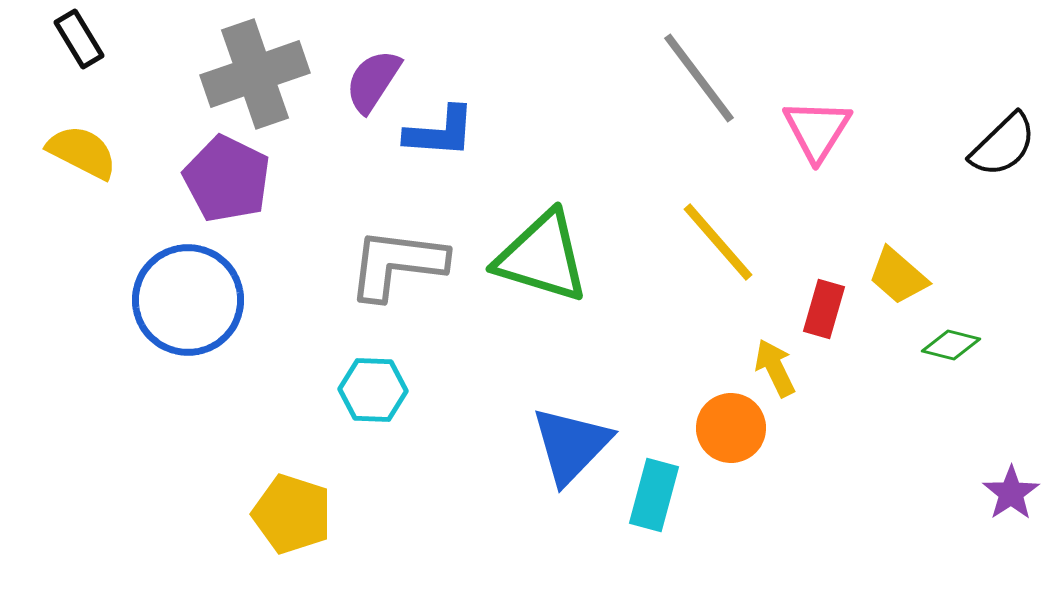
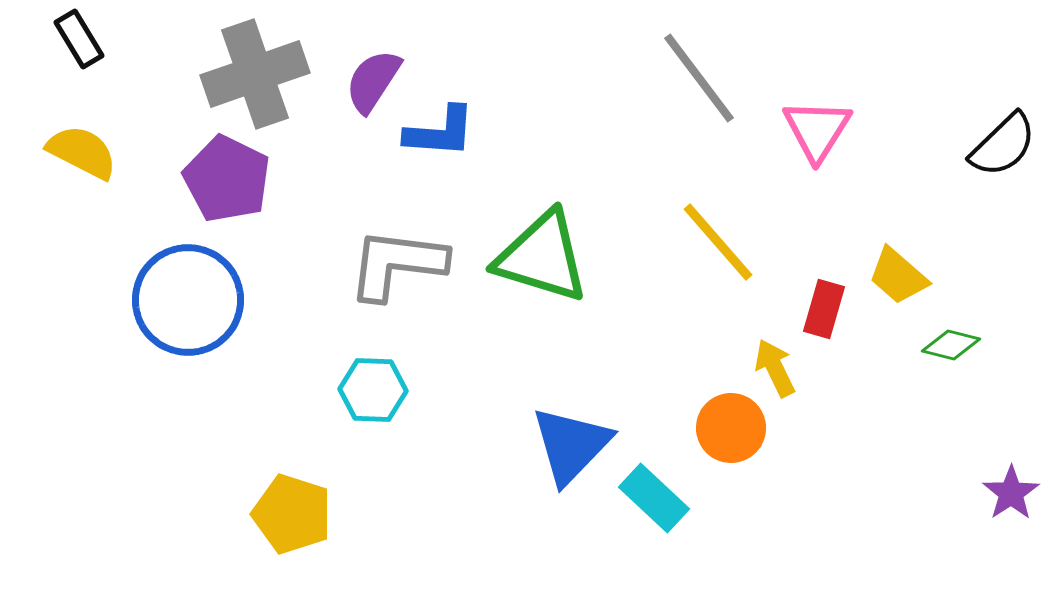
cyan rectangle: moved 3 px down; rotated 62 degrees counterclockwise
